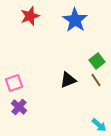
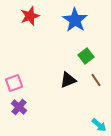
green square: moved 11 px left, 5 px up
